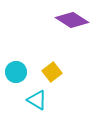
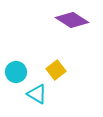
yellow square: moved 4 px right, 2 px up
cyan triangle: moved 6 px up
